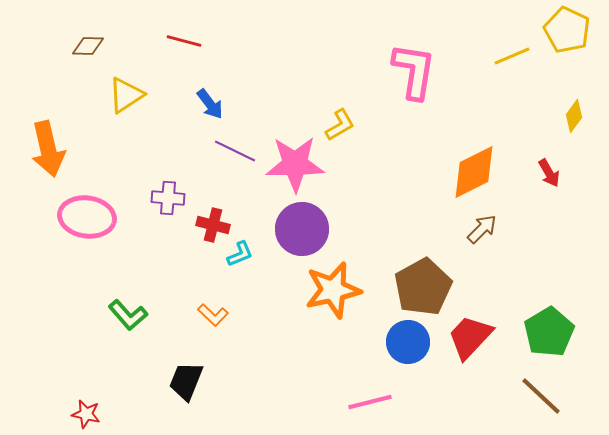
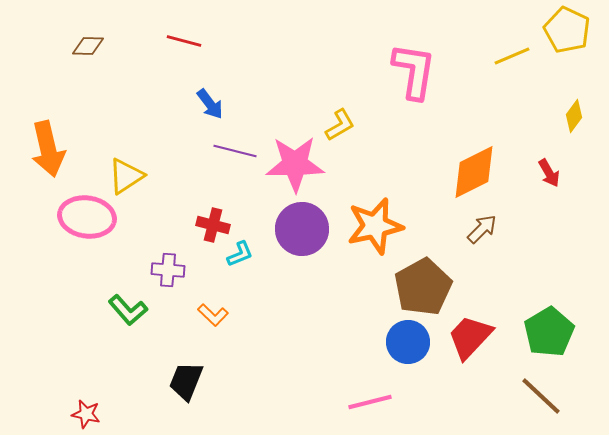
yellow triangle: moved 81 px down
purple line: rotated 12 degrees counterclockwise
purple cross: moved 72 px down
orange star: moved 42 px right, 64 px up
green L-shape: moved 5 px up
